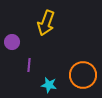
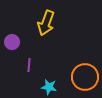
orange circle: moved 2 px right, 2 px down
cyan star: moved 2 px down
